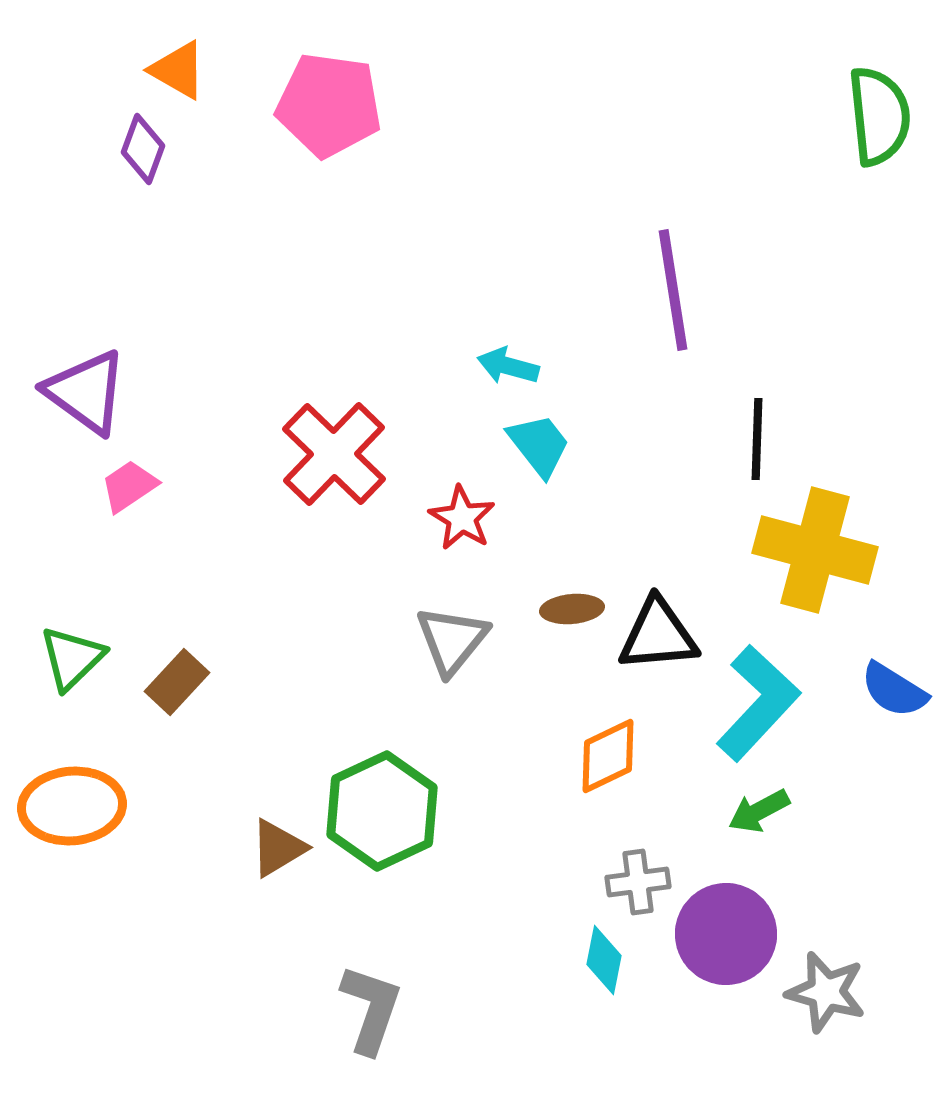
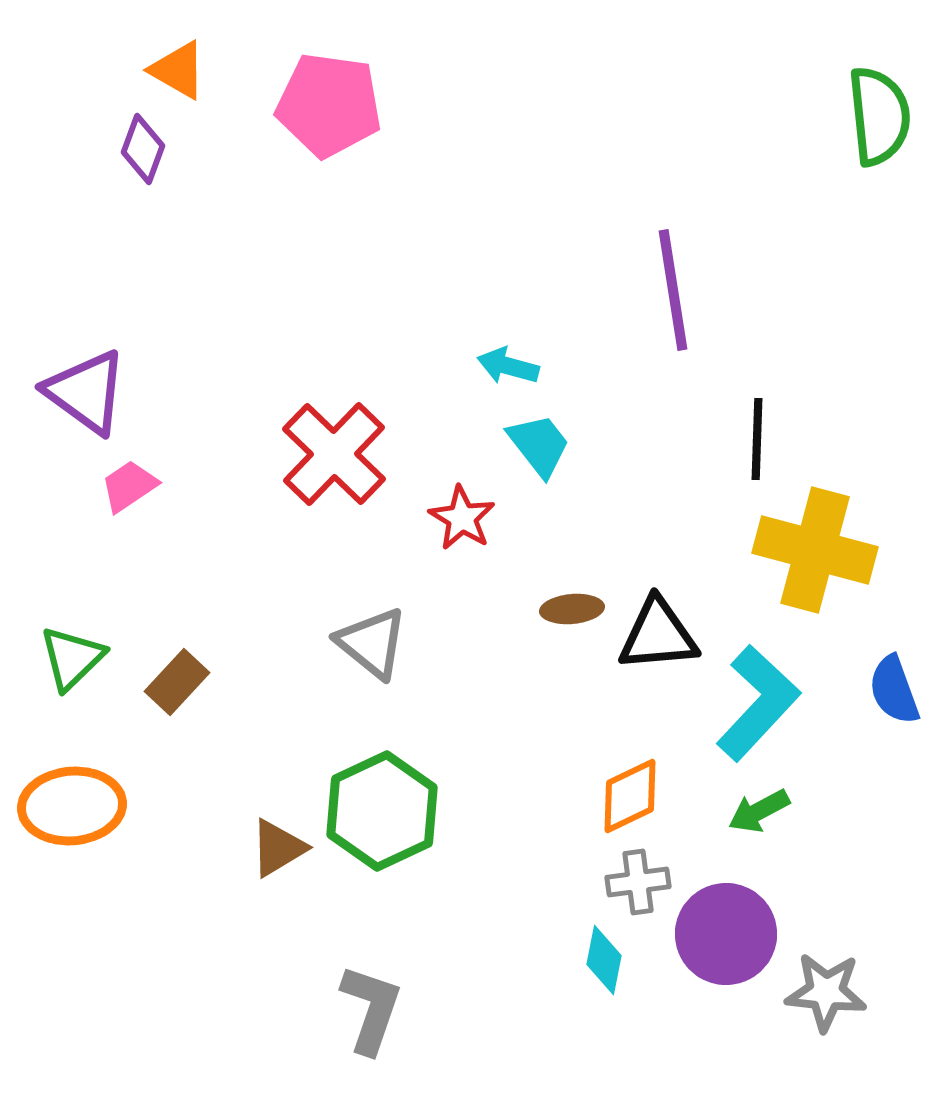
gray triangle: moved 80 px left, 3 px down; rotated 30 degrees counterclockwise
blue semicircle: rotated 38 degrees clockwise
orange diamond: moved 22 px right, 40 px down
gray star: rotated 10 degrees counterclockwise
